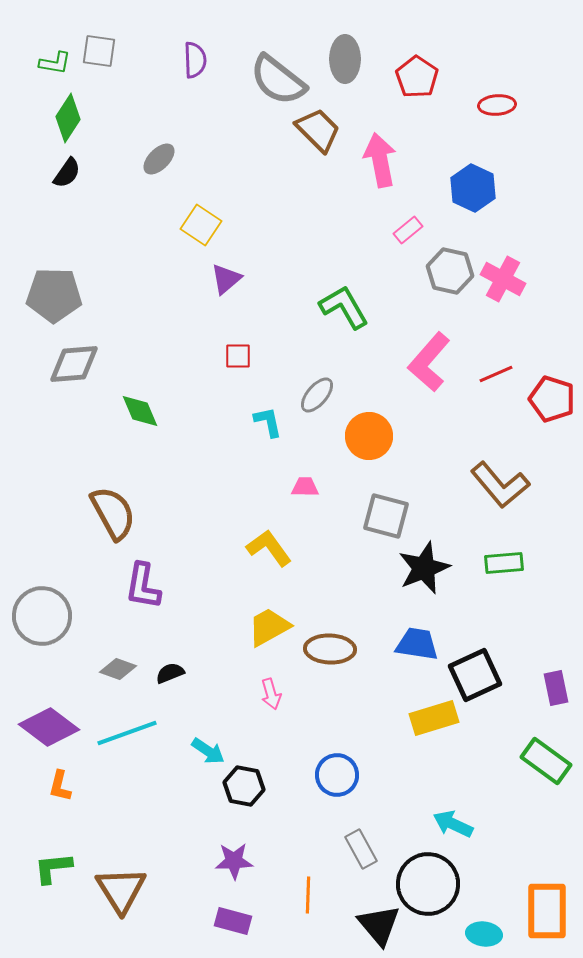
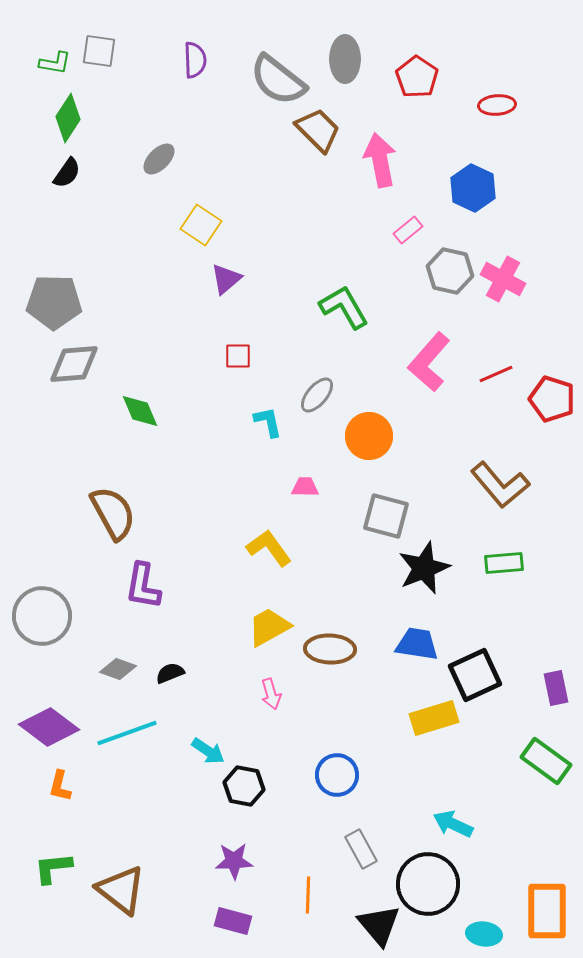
gray pentagon at (54, 295): moved 7 px down
brown triangle at (121, 890): rotated 20 degrees counterclockwise
